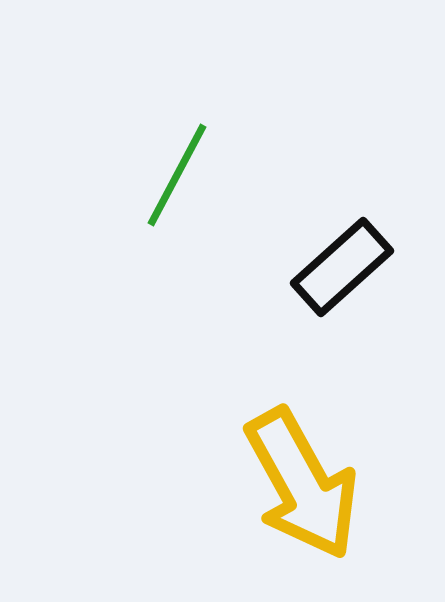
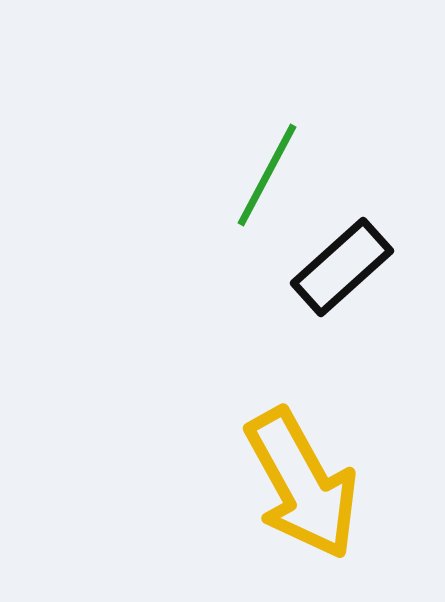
green line: moved 90 px right
